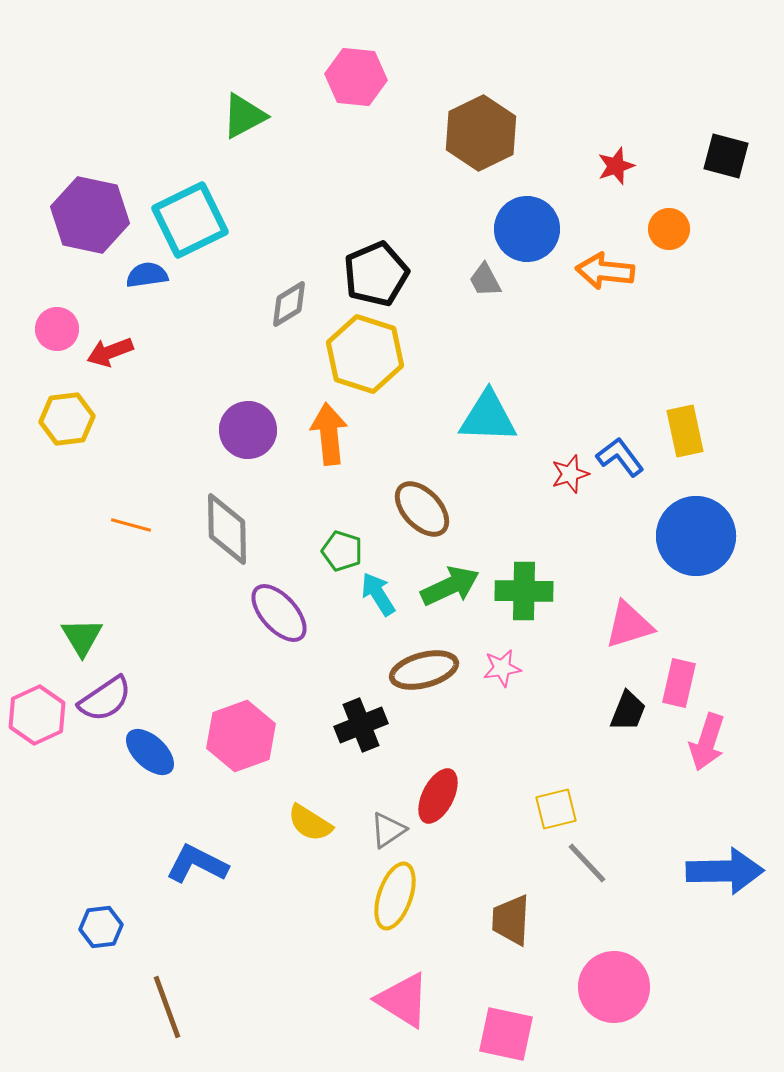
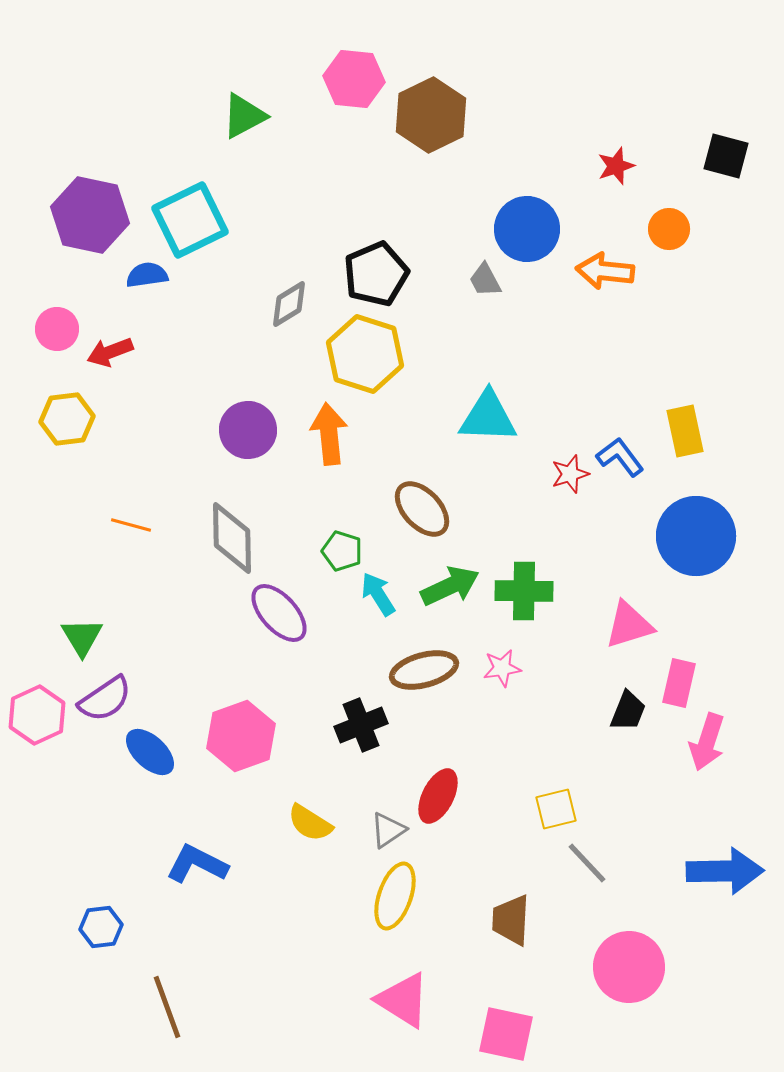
pink hexagon at (356, 77): moved 2 px left, 2 px down
brown hexagon at (481, 133): moved 50 px left, 18 px up
gray diamond at (227, 529): moved 5 px right, 9 px down
pink circle at (614, 987): moved 15 px right, 20 px up
